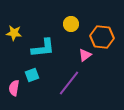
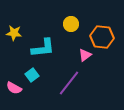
cyan square: rotated 16 degrees counterclockwise
pink semicircle: rotated 70 degrees counterclockwise
